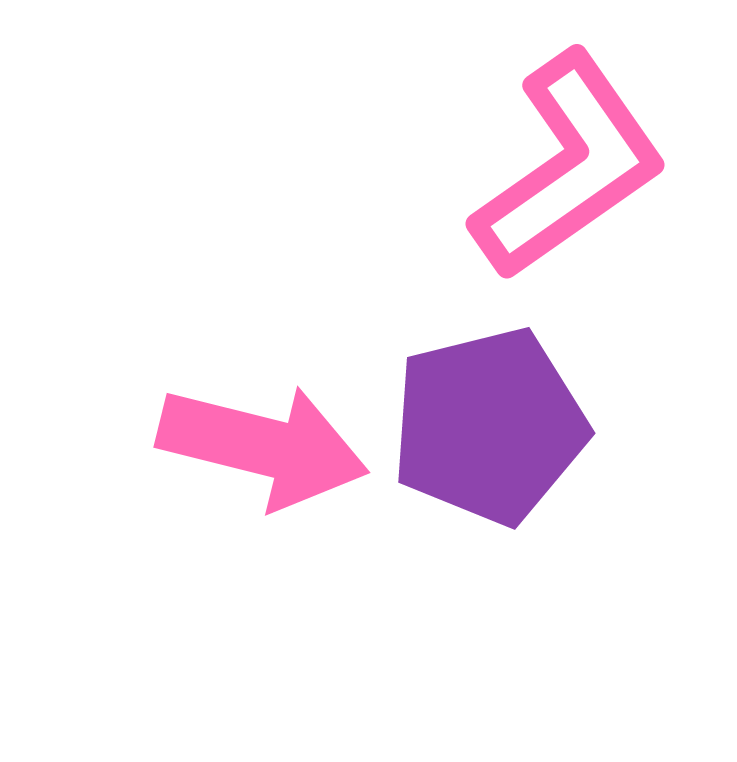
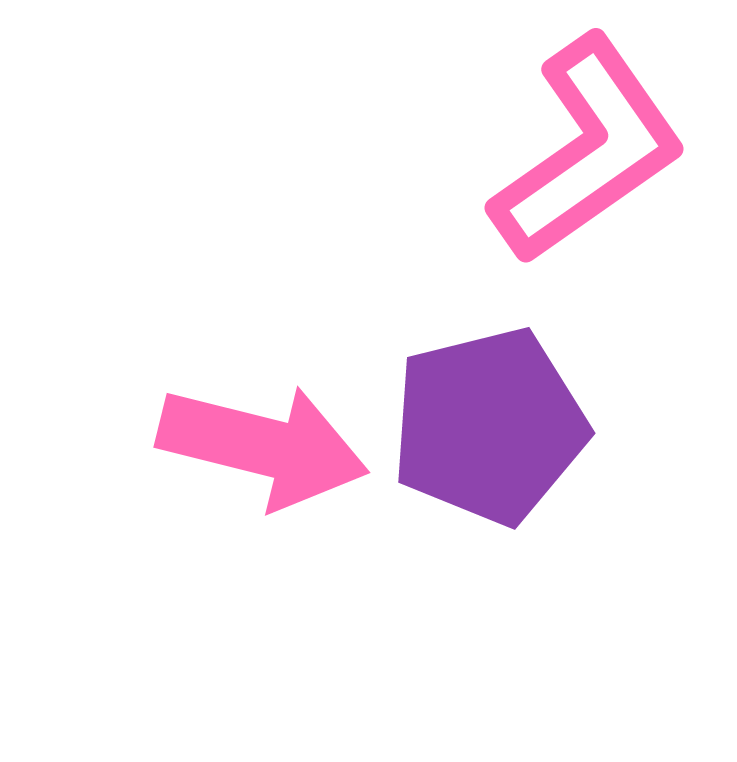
pink L-shape: moved 19 px right, 16 px up
